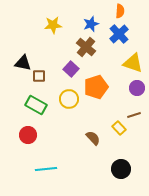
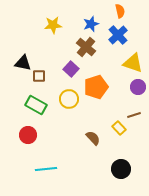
orange semicircle: rotated 16 degrees counterclockwise
blue cross: moved 1 px left, 1 px down
purple circle: moved 1 px right, 1 px up
